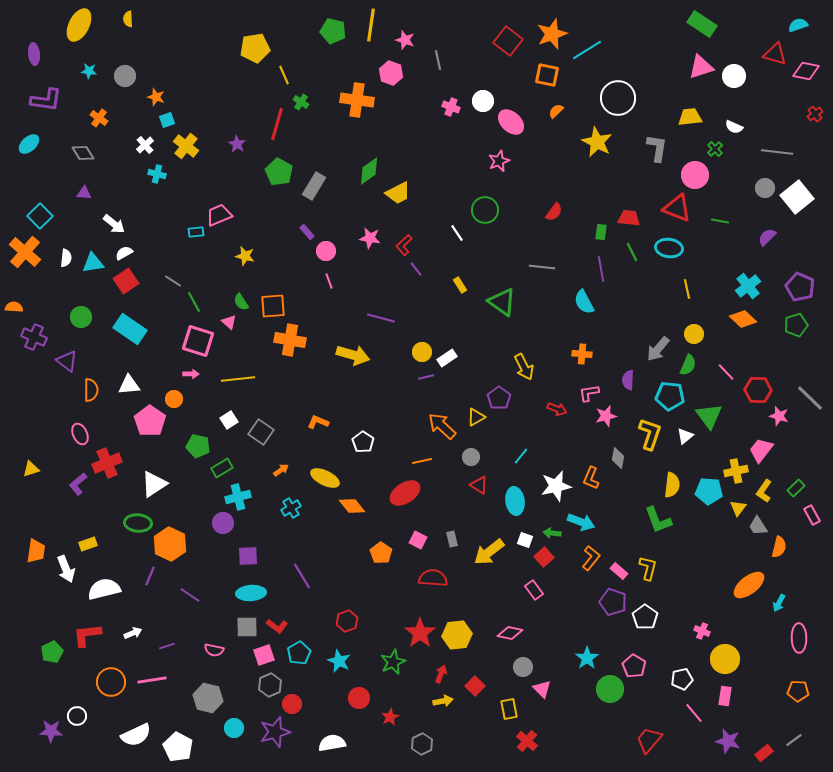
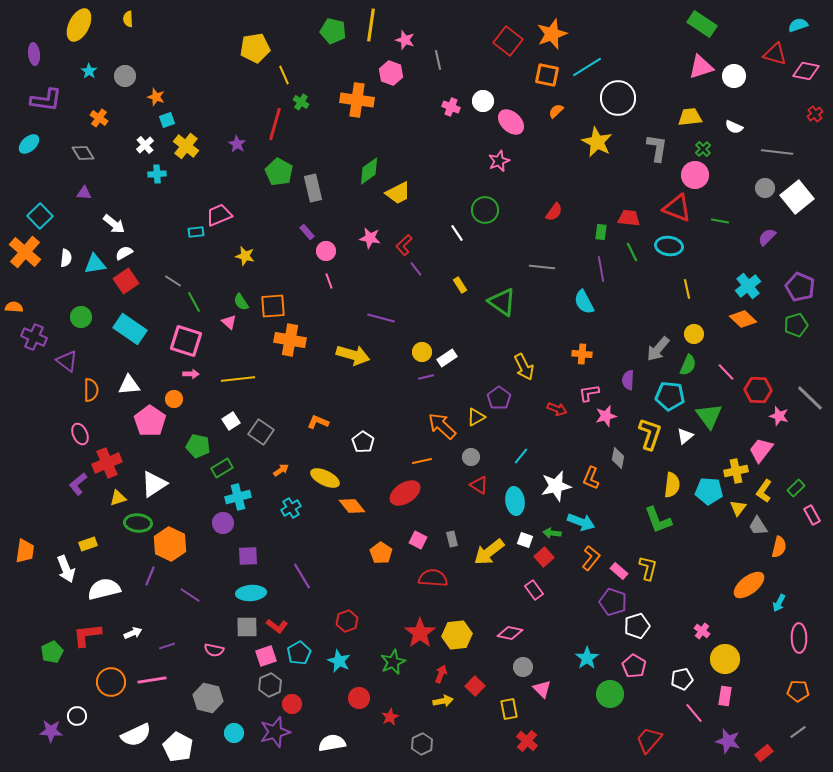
cyan line at (587, 50): moved 17 px down
cyan star at (89, 71): rotated 28 degrees clockwise
red line at (277, 124): moved 2 px left
green cross at (715, 149): moved 12 px left
cyan cross at (157, 174): rotated 18 degrees counterclockwise
gray rectangle at (314, 186): moved 1 px left, 2 px down; rotated 44 degrees counterclockwise
cyan ellipse at (669, 248): moved 2 px up
cyan triangle at (93, 263): moved 2 px right, 1 px down
pink square at (198, 341): moved 12 px left
white square at (229, 420): moved 2 px right, 1 px down
yellow triangle at (31, 469): moved 87 px right, 29 px down
orange trapezoid at (36, 551): moved 11 px left
white pentagon at (645, 617): moved 8 px left, 9 px down; rotated 20 degrees clockwise
pink cross at (702, 631): rotated 14 degrees clockwise
pink square at (264, 655): moved 2 px right, 1 px down
green circle at (610, 689): moved 5 px down
cyan circle at (234, 728): moved 5 px down
gray line at (794, 740): moved 4 px right, 8 px up
